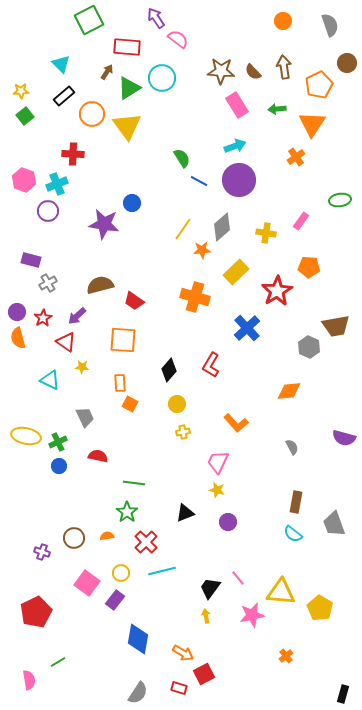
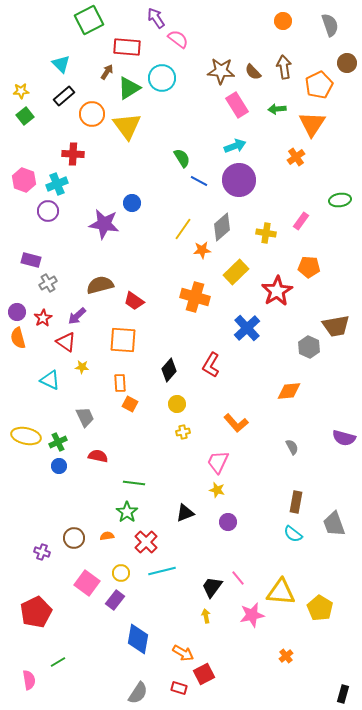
black trapezoid at (210, 588): moved 2 px right, 1 px up
